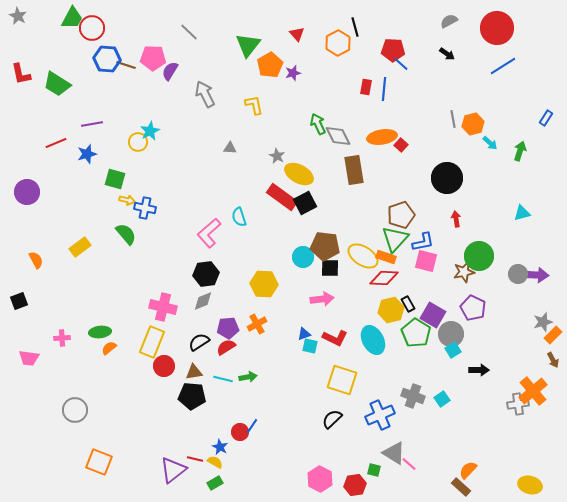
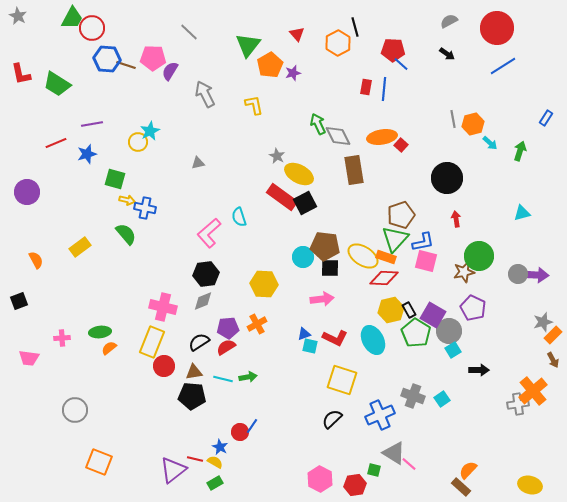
gray triangle at (230, 148): moved 32 px left, 15 px down; rotated 16 degrees counterclockwise
black rectangle at (408, 304): moved 1 px right, 6 px down
gray circle at (451, 334): moved 2 px left, 3 px up
